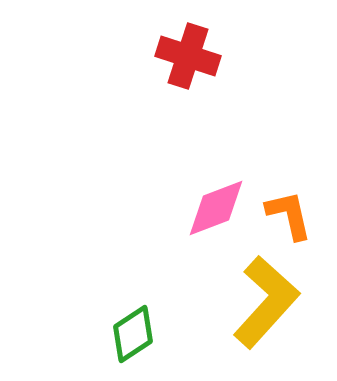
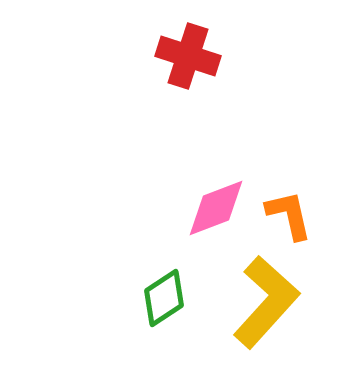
green diamond: moved 31 px right, 36 px up
